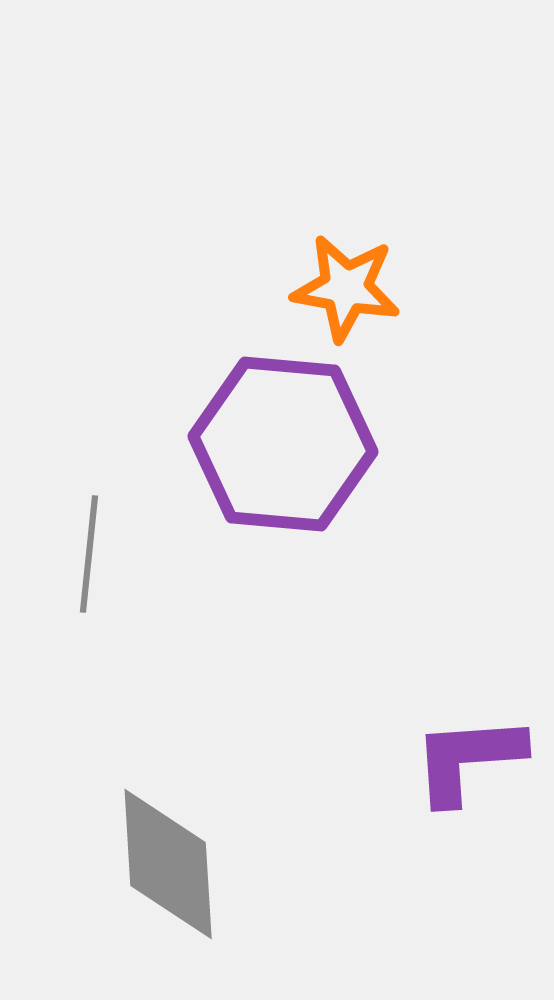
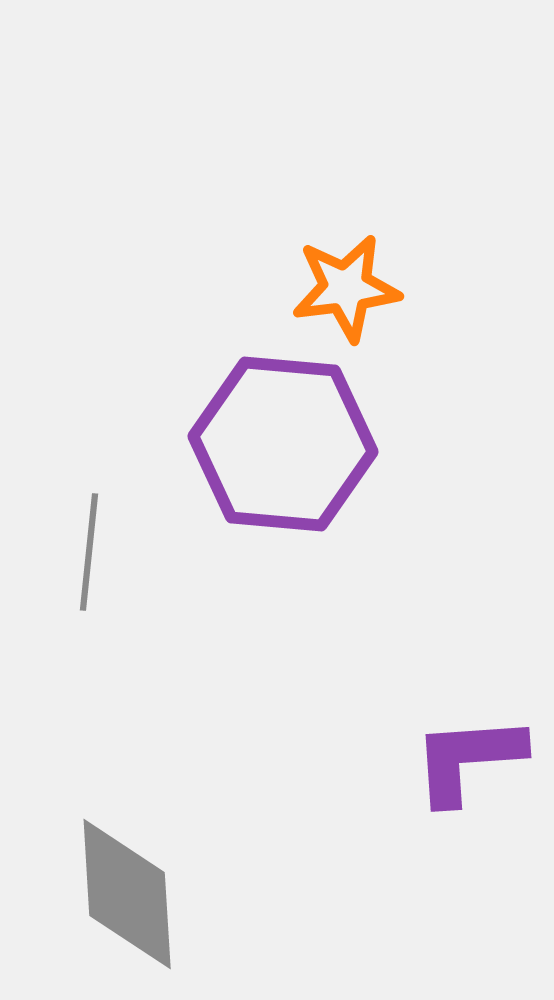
orange star: rotated 17 degrees counterclockwise
gray line: moved 2 px up
gray diamond: moved 41 px left, 30 px down
